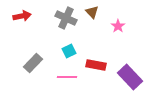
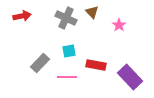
pink star: moved 1 px right, 1 px up
cyan square: rotated 16 degrees clockwise
gray rectangle: moved 7 px right
